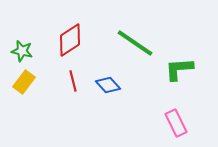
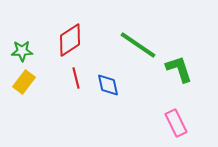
green line: moved 3 px right, 2 px down
green star: rotated 15 degrees counterclockwise
green L-shape: rotated 76 degrees clockwise
red line: moved 3 px right, 3 px up
blue diamond: rotated 30 degrees clockwise
